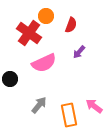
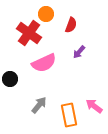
orange circle: moved 2 px up
